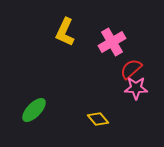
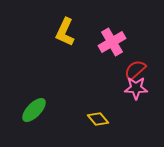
red semicircle: moved 4 px right, 1 px down
